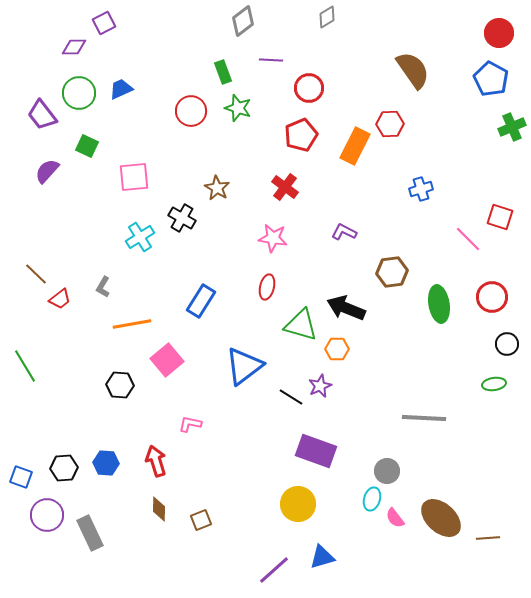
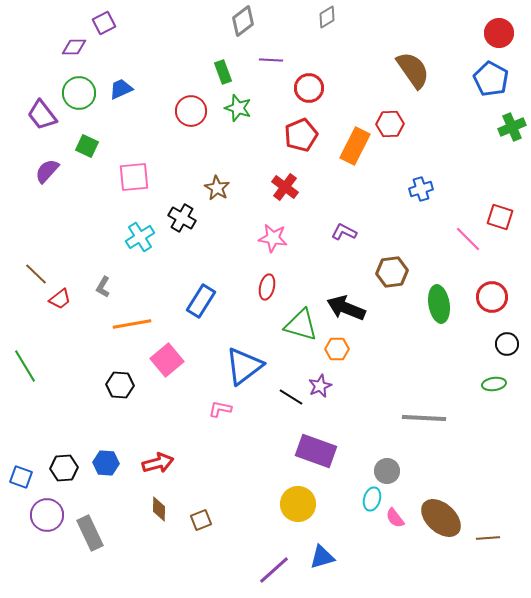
pink L-shape at (190, 424): moved 30 px right, 15 px up
red arrow at (156, 461): moved 2 px right, 2 px down; rotated 92 degrees clockwise
